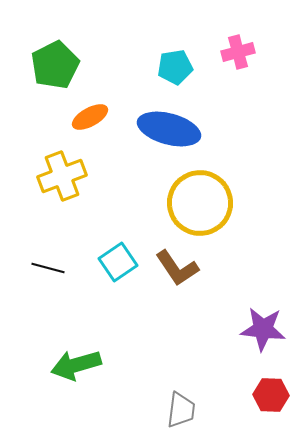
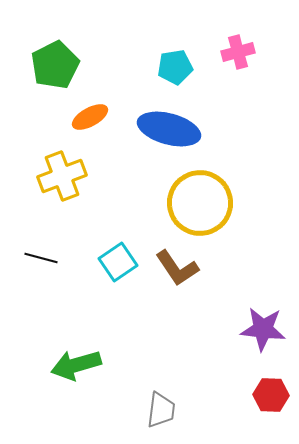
black line: moved 7 px left, 10 px up
gray trapezoid: moved 20 px left
